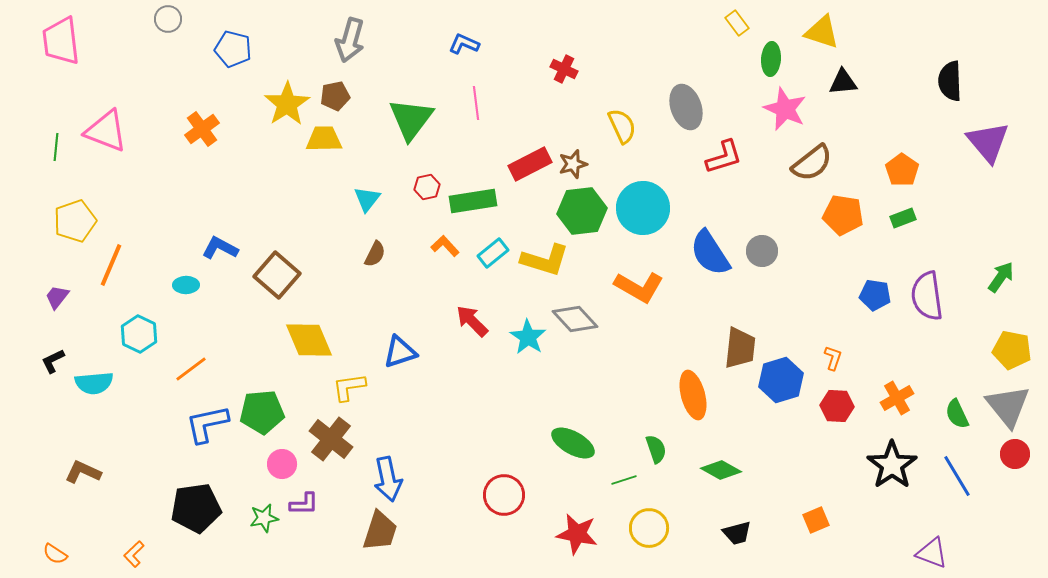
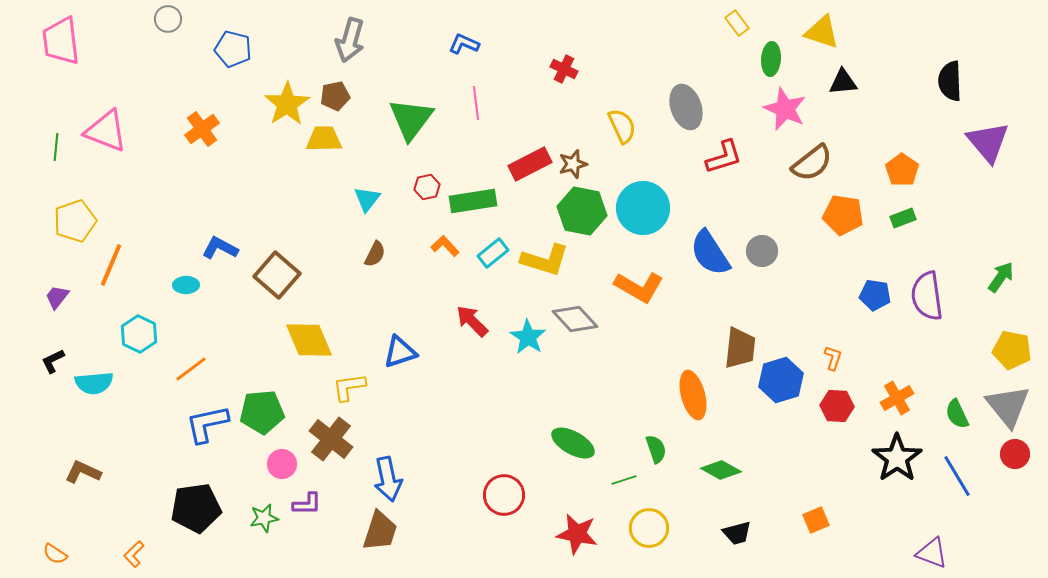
green hexagon at (582, 211): rotated 18 degrees clockwise
black star at (892, 465): moved 5 px right, 7 px up
purple L-shape at (304, 504): moved 3 px right
